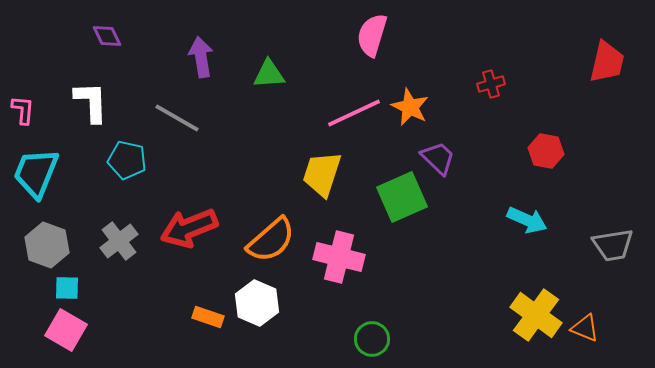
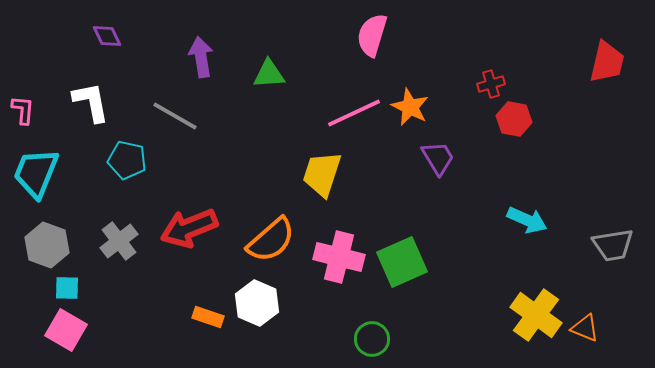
white L-shape: rotated 9 degrees counterclockwise
gray line: moved 2 px left, 2 px up
red hexagon: moved 32 px left, 32 px up
purple trapezoid: rotated 15 degrees clockwise
green square: moved 65 px down
